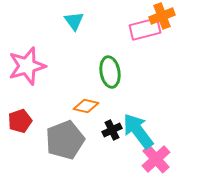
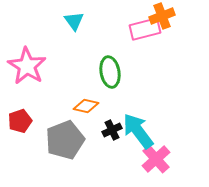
pink star: rotated 24 degrees counterclockwise
